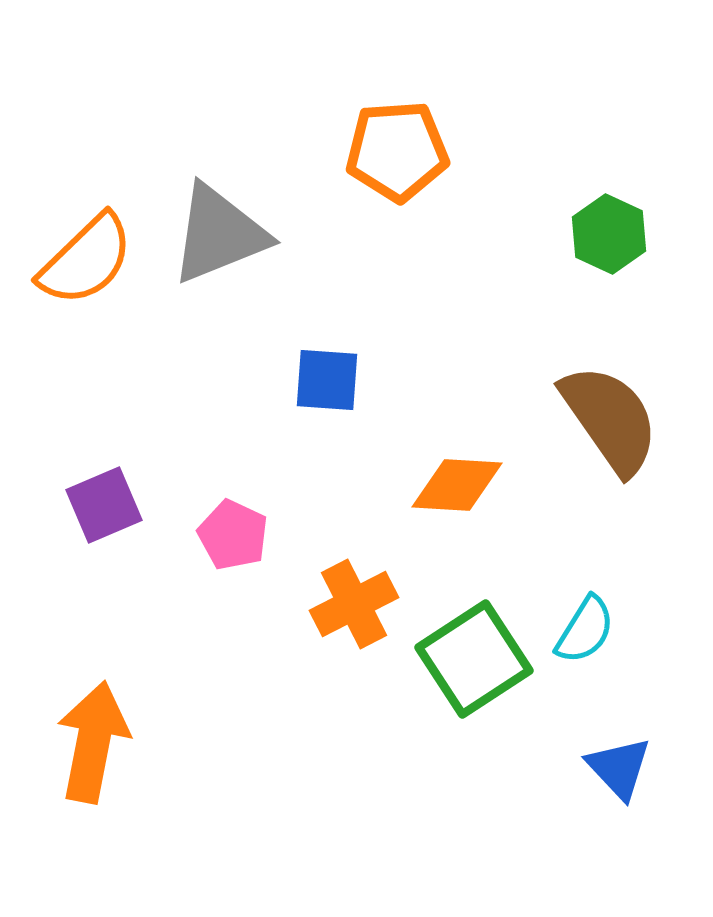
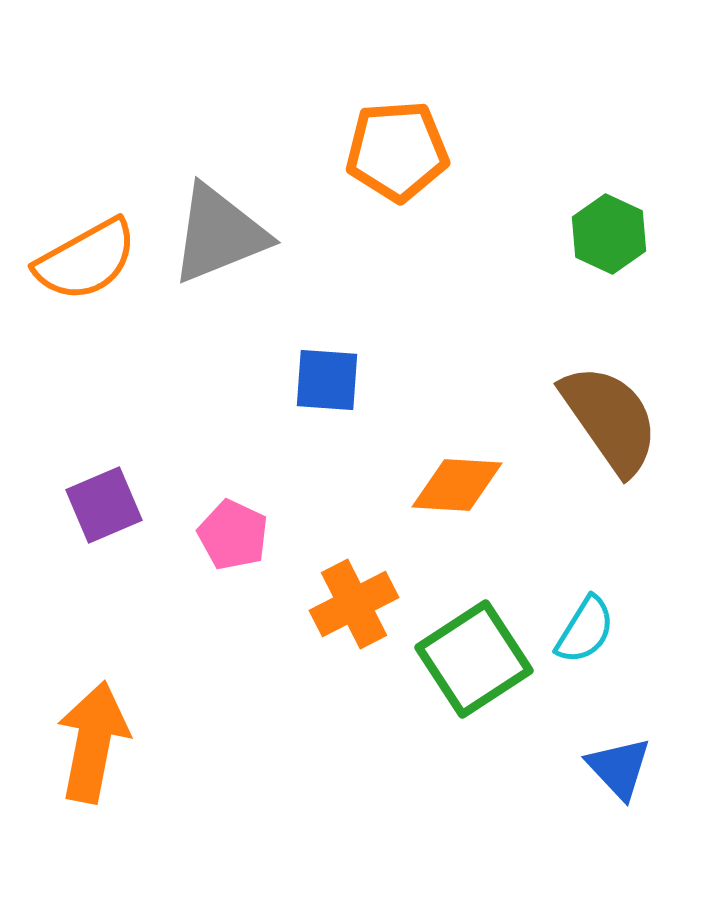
orange semicircle: rotated 15 degrees clockwise
